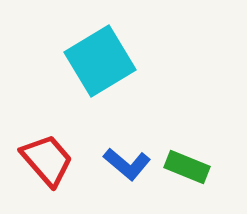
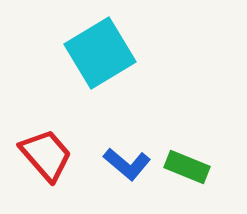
cyan square: moved 8 px up
red trapezoid: moved 1 px left, 5 px up
